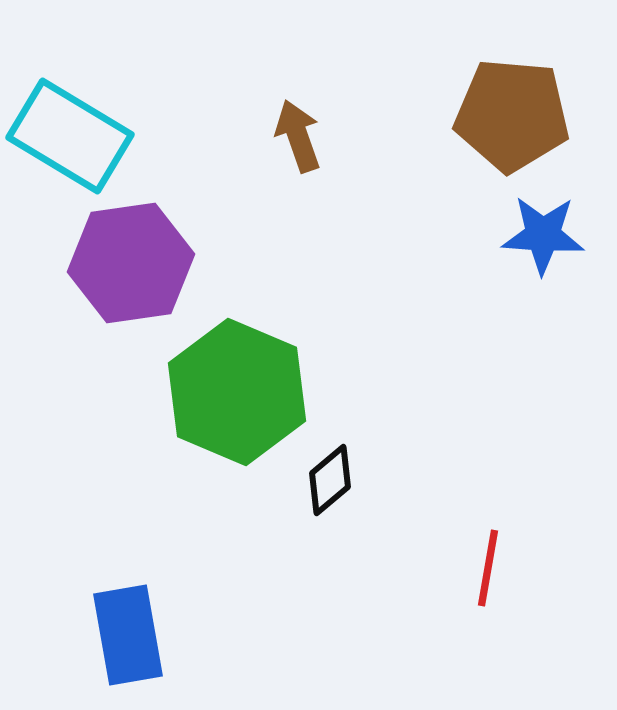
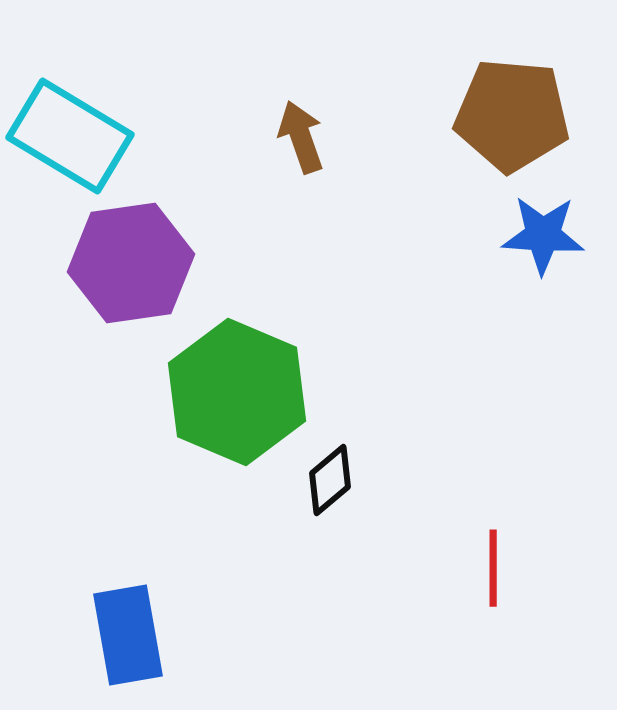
brown arrow: moved 3 px right, 1 px down
red line: moved 5 px right; rotated 10 degrees counterclockwise
